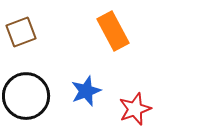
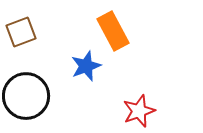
blue star: moved 25 px up
red star: moved 4 px right, 2 px down
